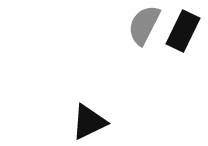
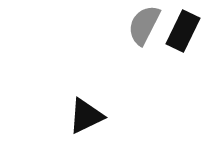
black triangle: moved 3 px left, 6 px up
